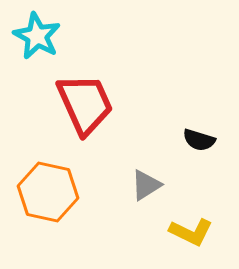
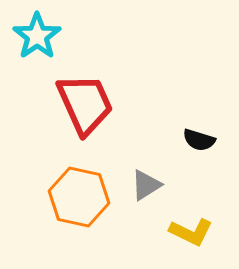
cyan star: rotated 9 degrees clockwise
orange hexagon: moved 31 px right, 5 px down
